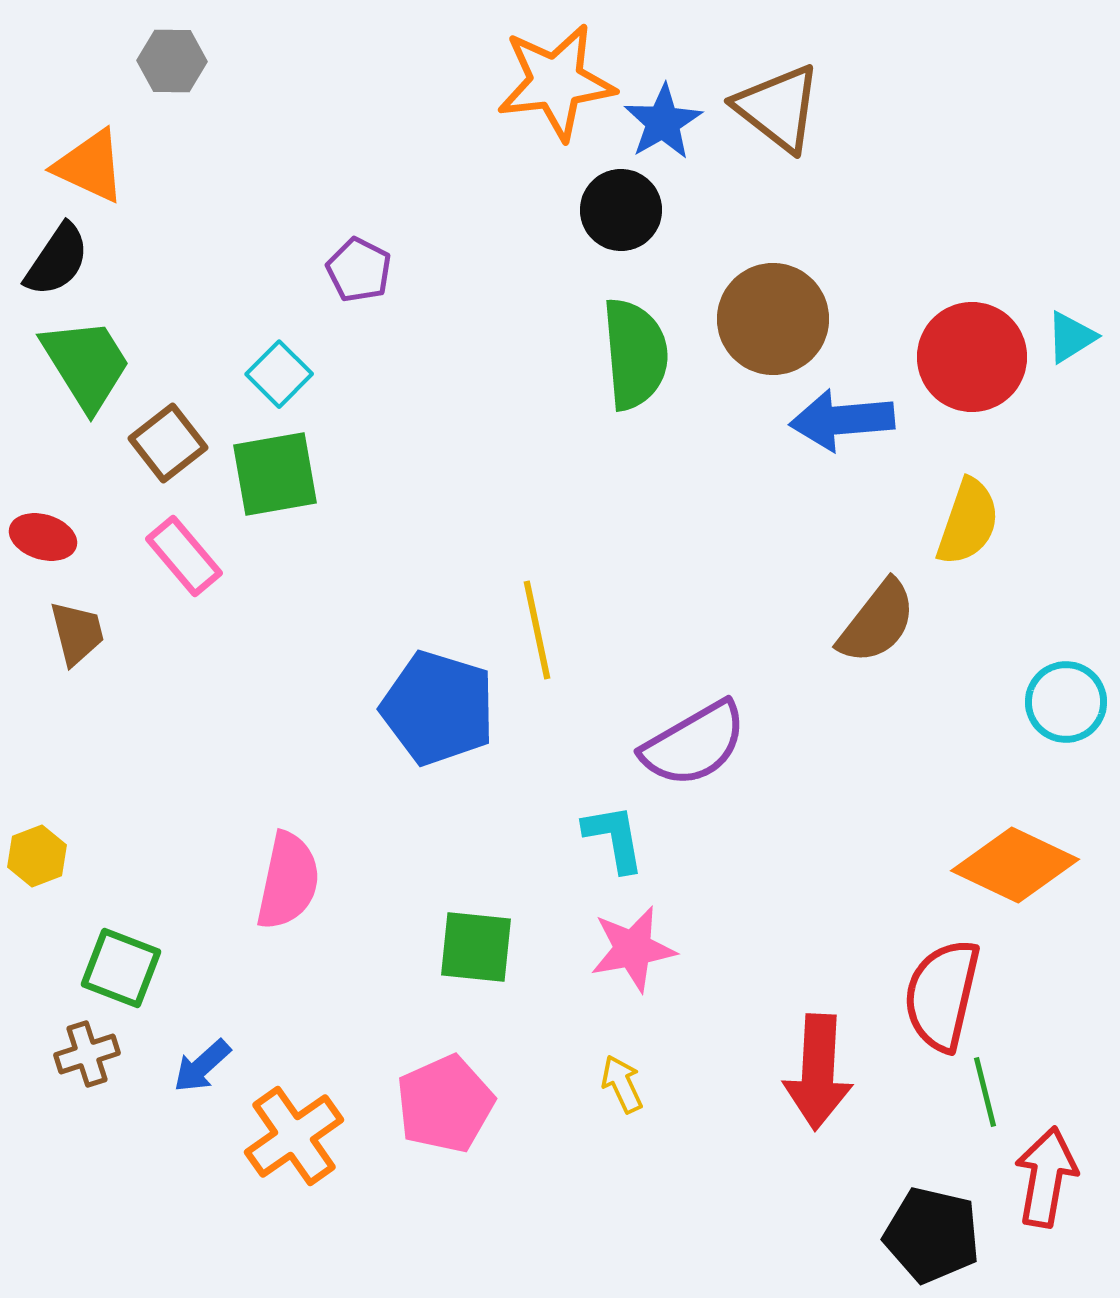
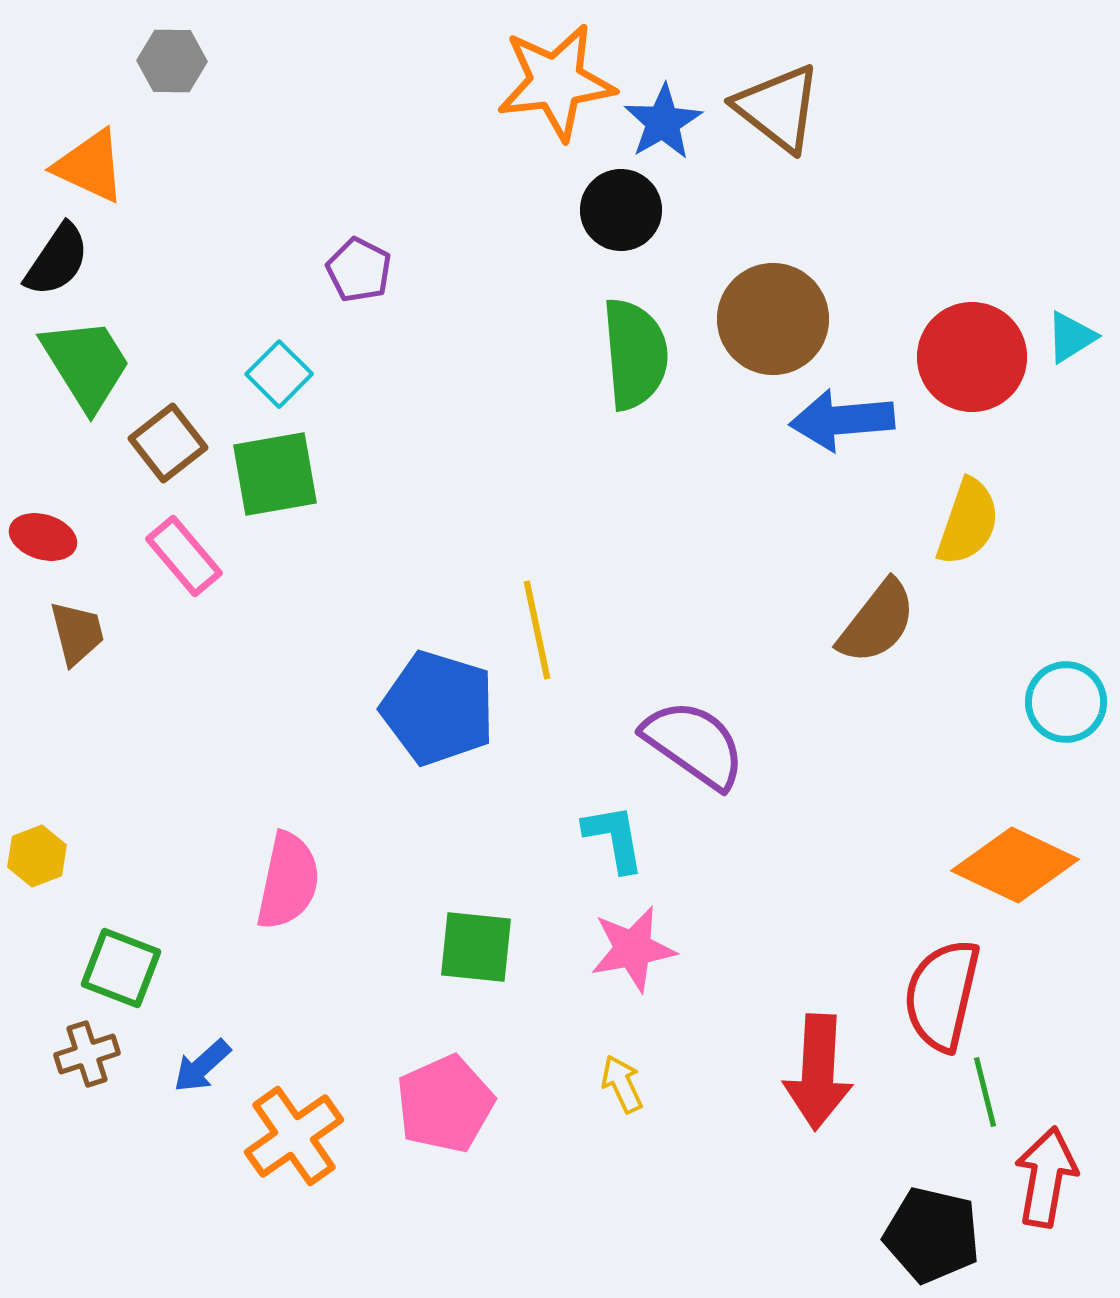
purple semicircle at (694, 744): rotated 115 degrees counterclockwise
